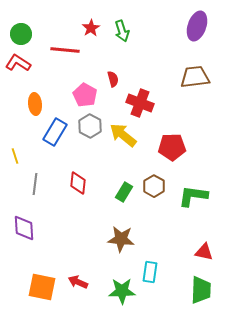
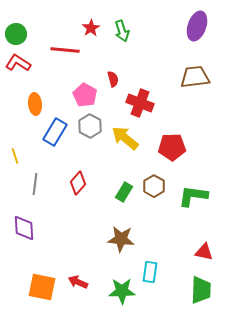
green circle: moved 5 px left
yellow arrow: moved 2 px right, 3 px down
red diamond: rotated 35 degrees clockwise
